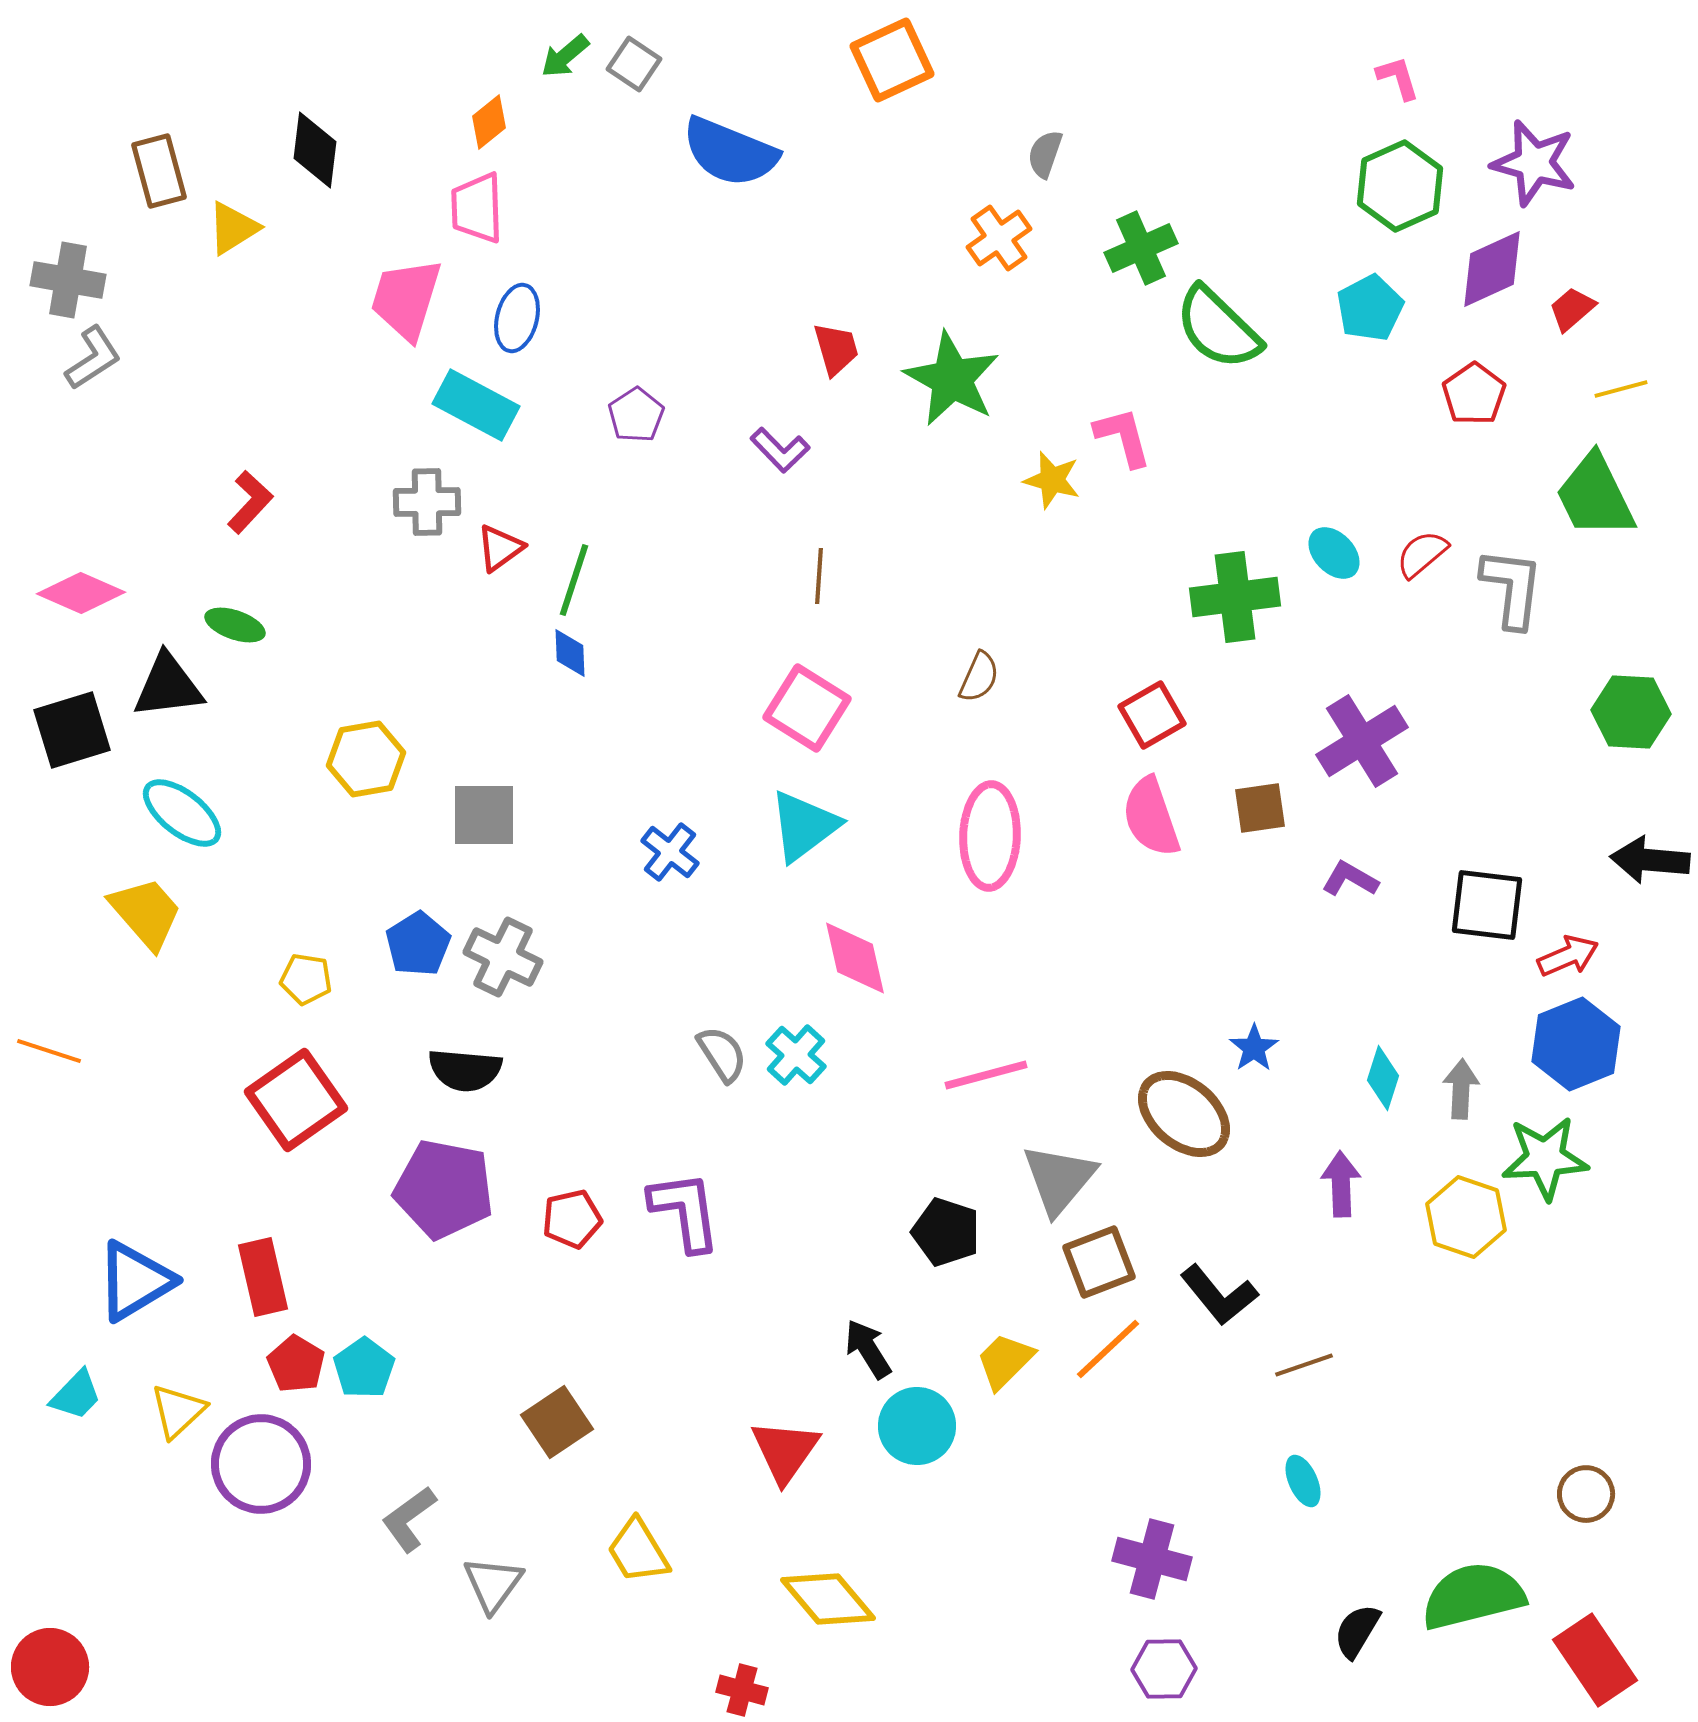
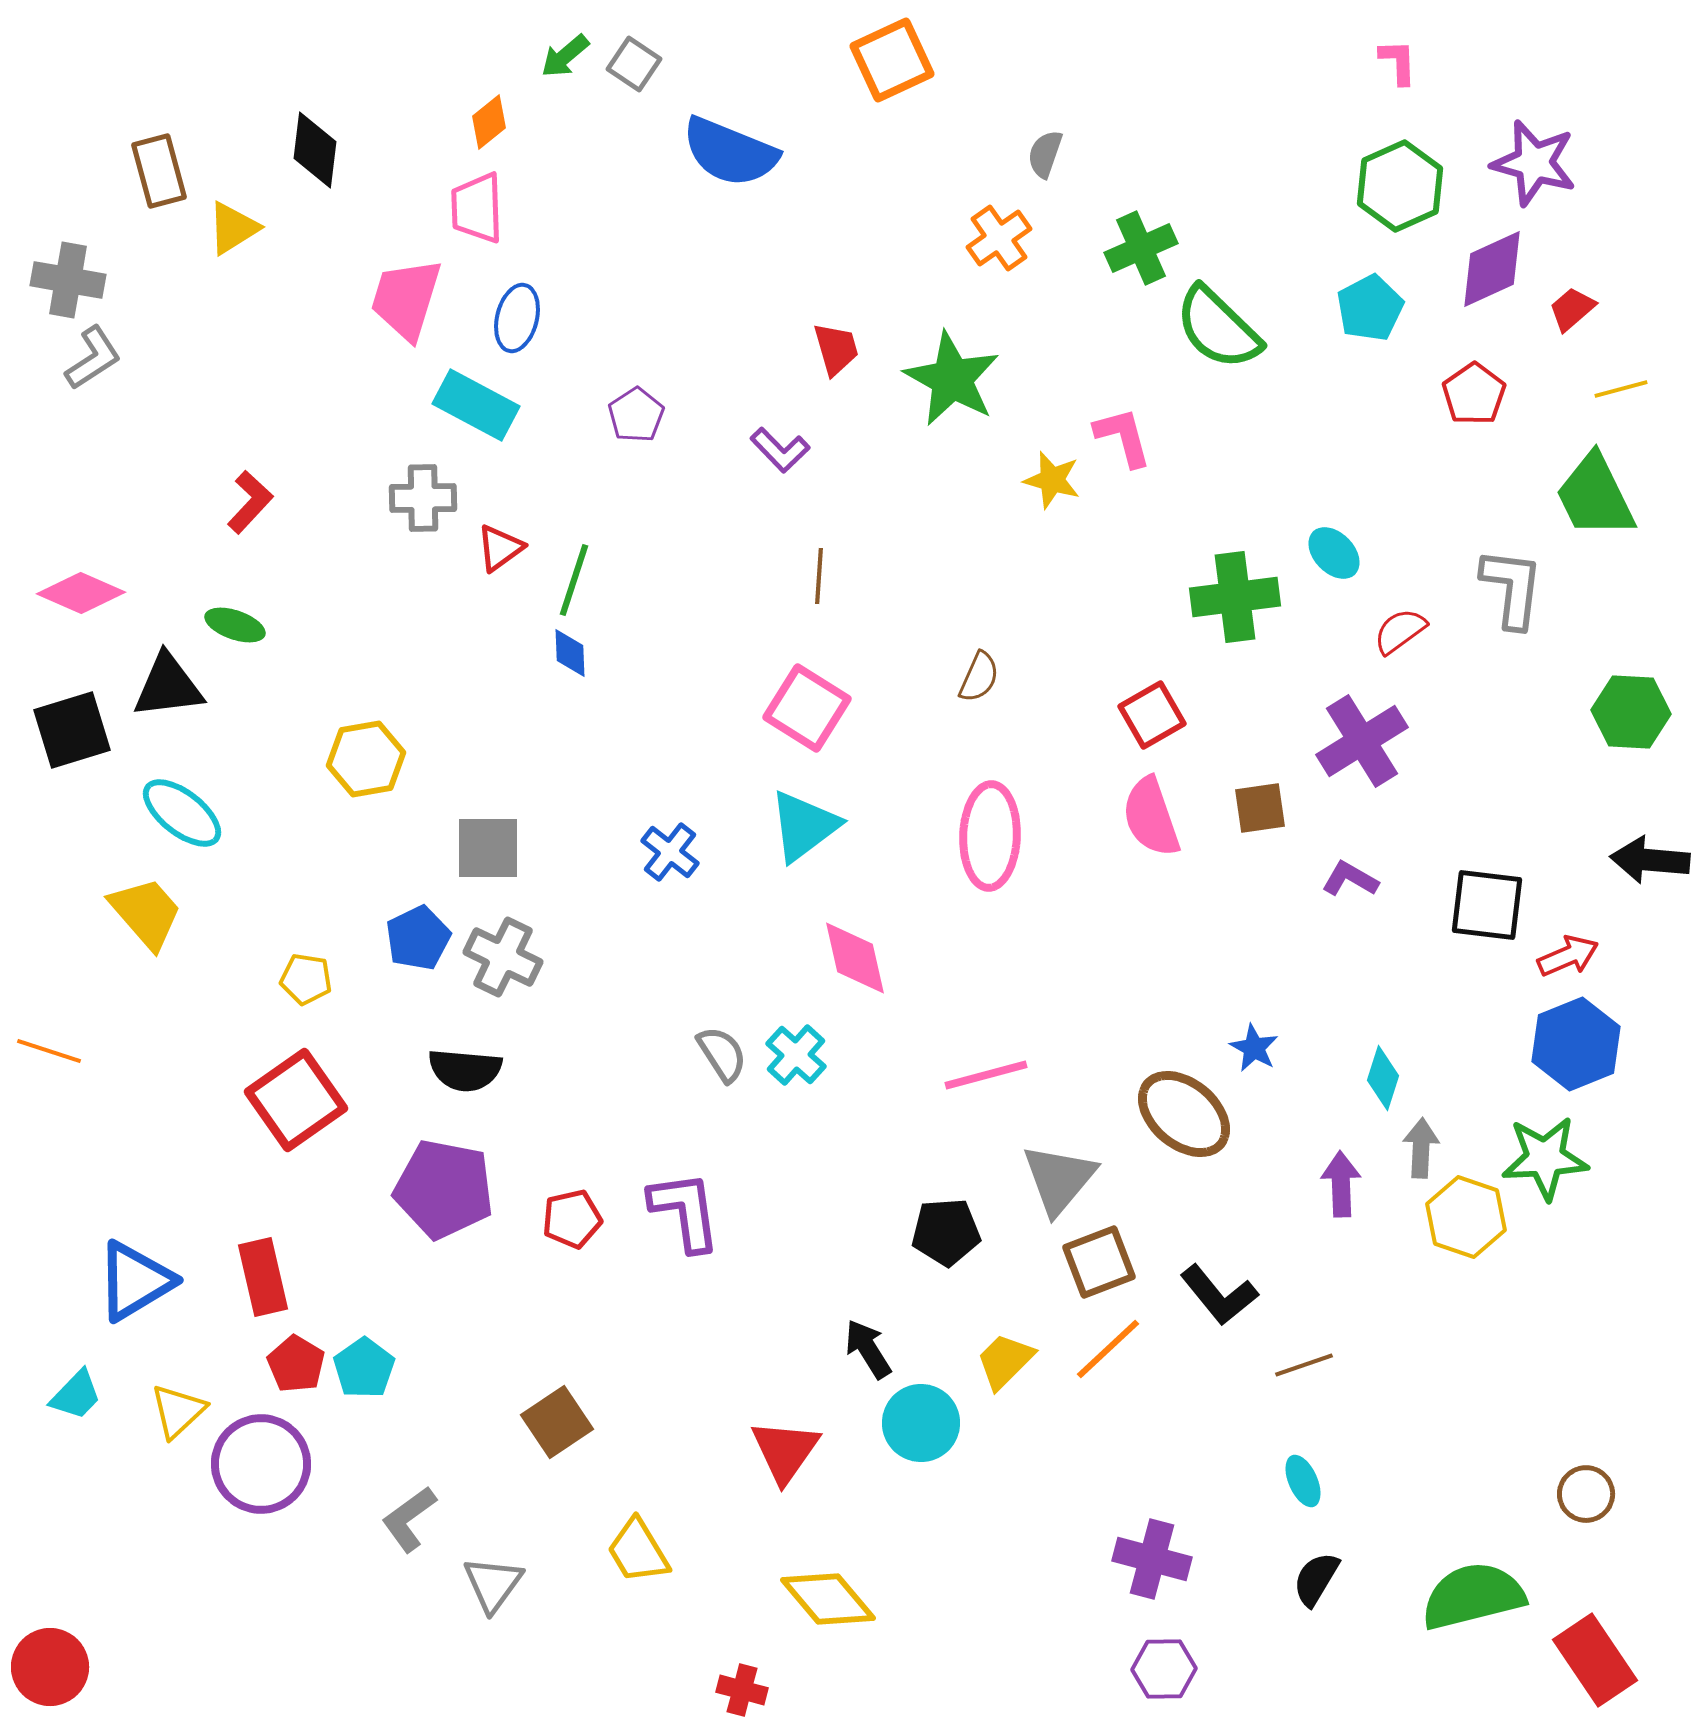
pink L-shape at (1398, 78): moved 16 px up; rotated 15 degrees clockwise
gray cross at (427, 502): moved 4 px left, 4 px up
red semicircle at (1422, 554): moved 22 px left, 77 px down; rotated 4 degrees clockwise
gray square at (484, 815): moved 4 px right, 33 px down
blue pentagon at (418, 944): moved 6 px up; rotated 6 degrees clockwise
blue star at (1254, 1048): rotated 9 degrees counterclockwise
gray arrow at (1461, 1089): moved 40 px left, 59 px down
black pentagon at (946, 1232): rotated 22 degrees counterclockwise
cyan circle at (917, 1426): moved 4 px right, 3 px up
black semicircle at (1357, 1631): moved 41 px left, 52 px up
